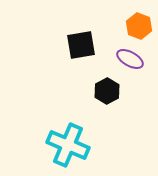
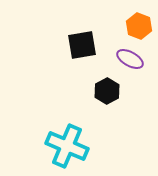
black square: moved 1 px right
cyan cross: moved 1 px left, 1 px down
